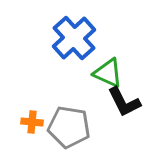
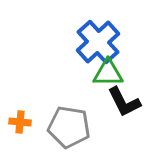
blue cross: moved 24 px right, 4 px down
green triangle: rotated 24 degrees counterclockwise
orange cross: moved 12 px left
